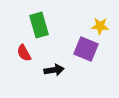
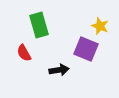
yellow star: rotated 18 degrees clockwise
black arrow: moved 5 px right
